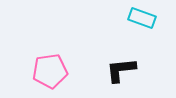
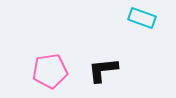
black L-shape: moved 18 px left
